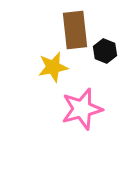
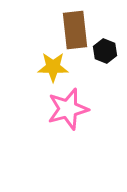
yellow star: rotated 12 degrees clockwise
pink star: moved 14 px left
